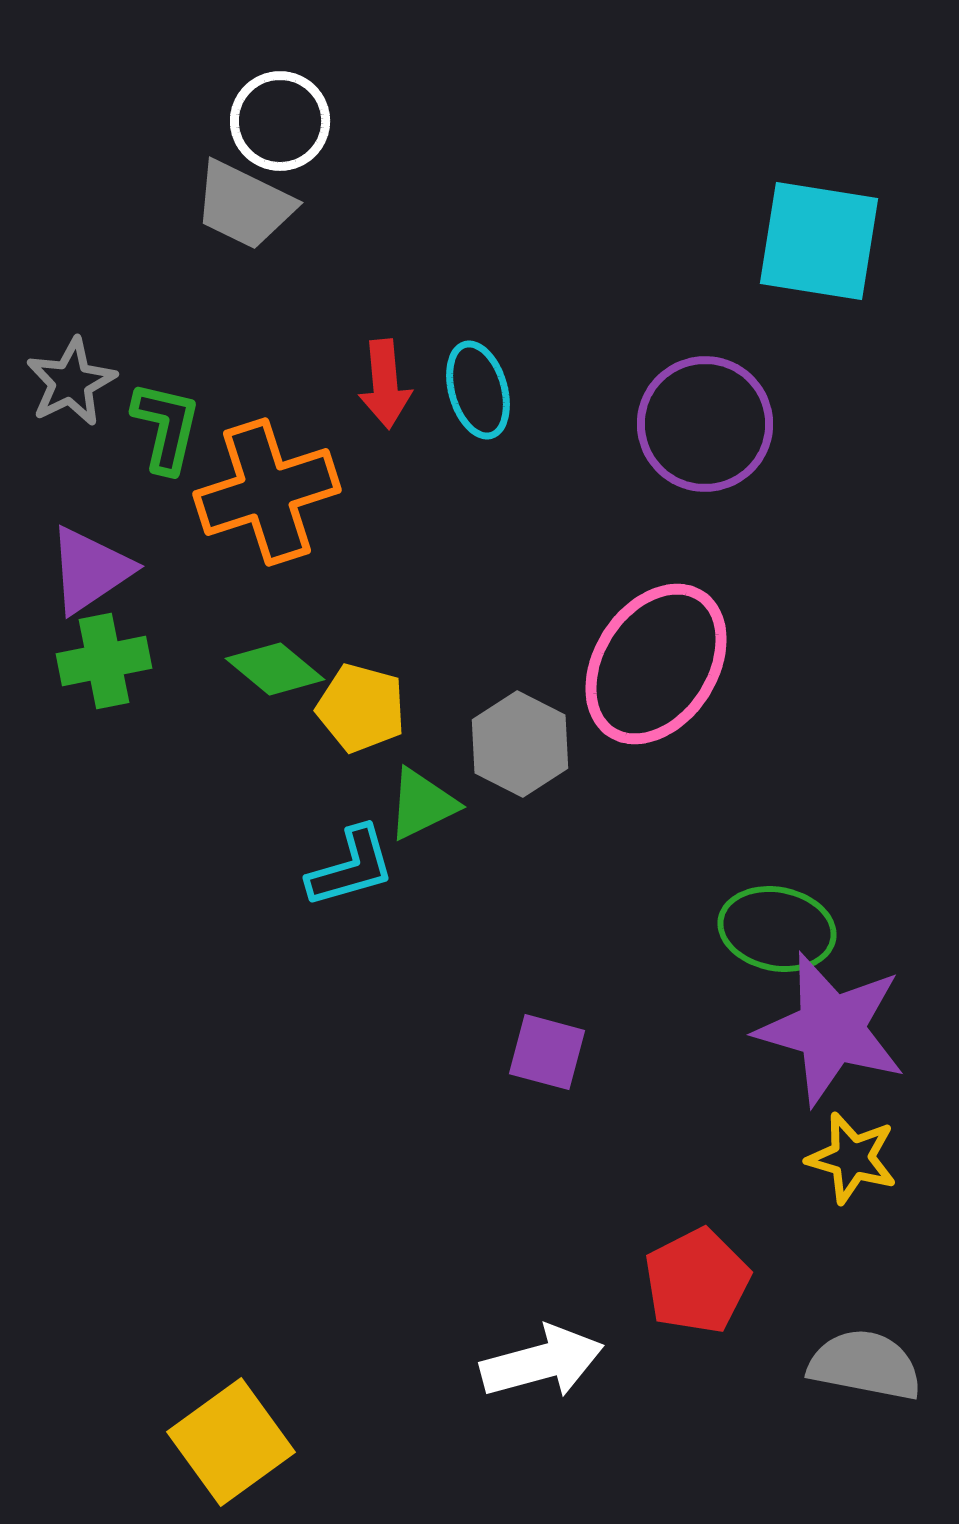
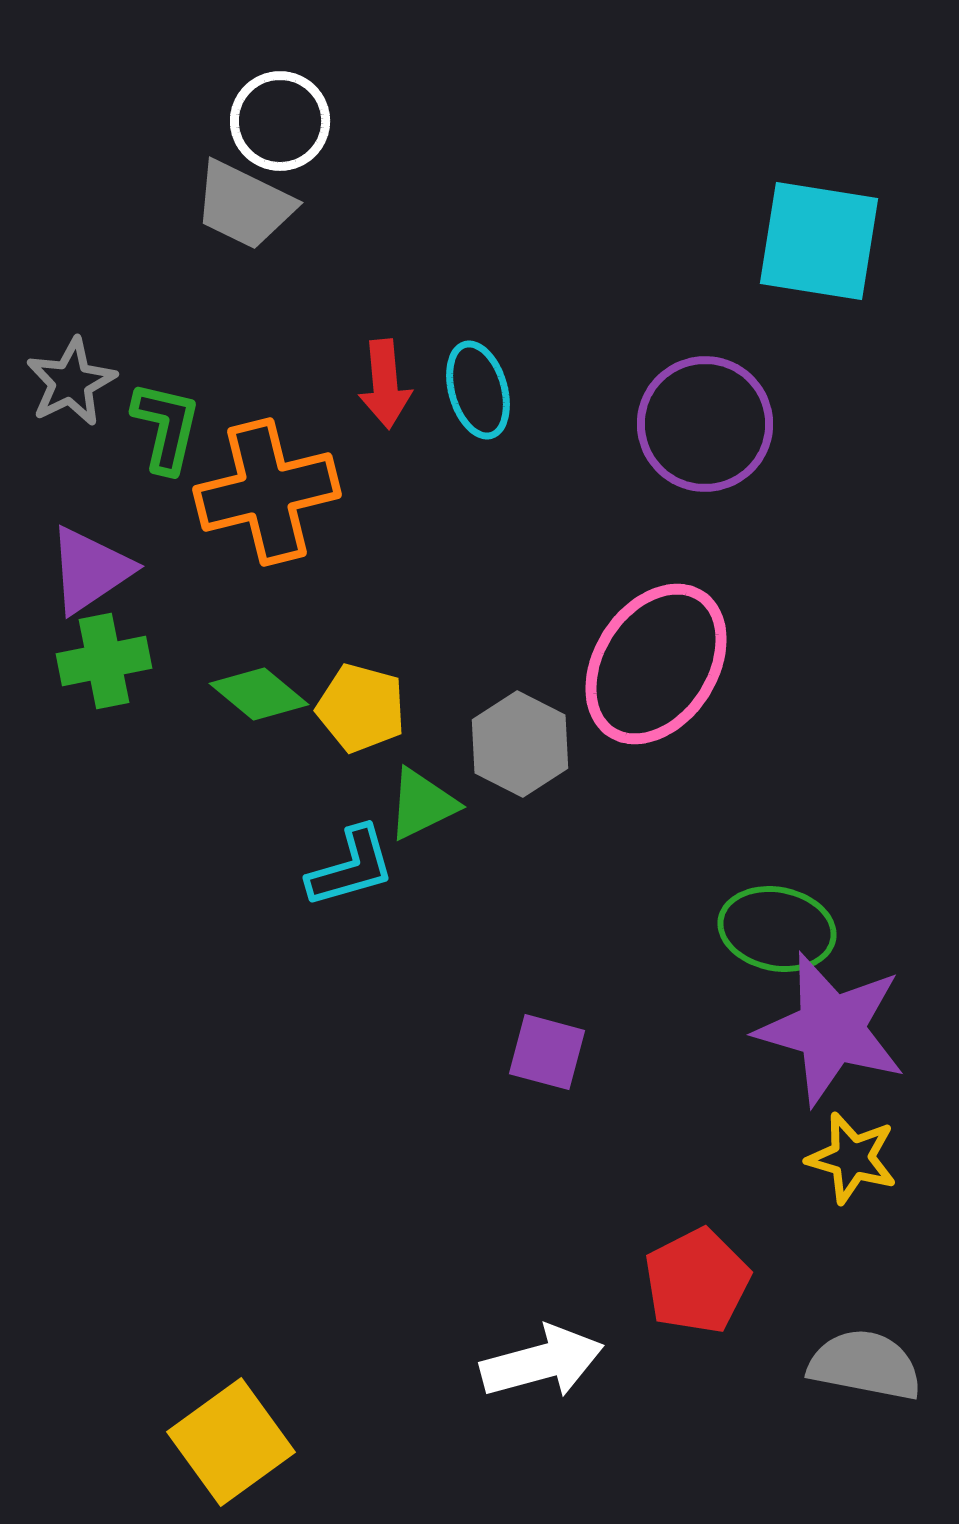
orange cross: rotated 4 degrees clockwise
green diamond: moved 16 px left, 25 px down
